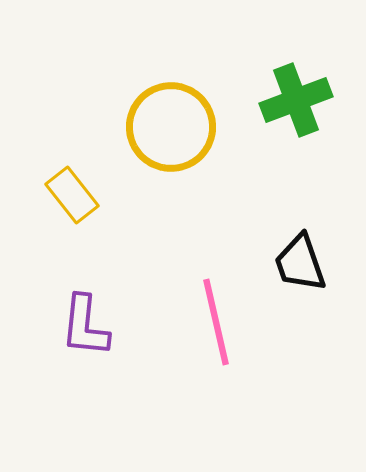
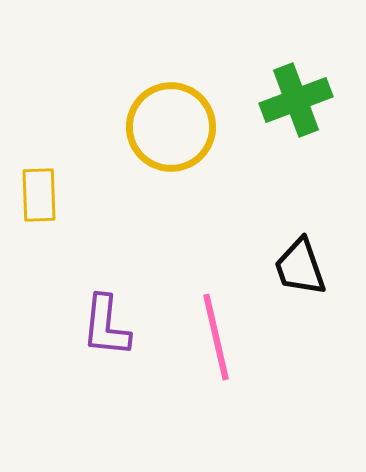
yellow rectangle: moved 33 px left; rotated 36 degrees clockwise
black trapezoid: moved 4 px down
pink line: moved 15 px down
purple L-shape: moved 21 px right
